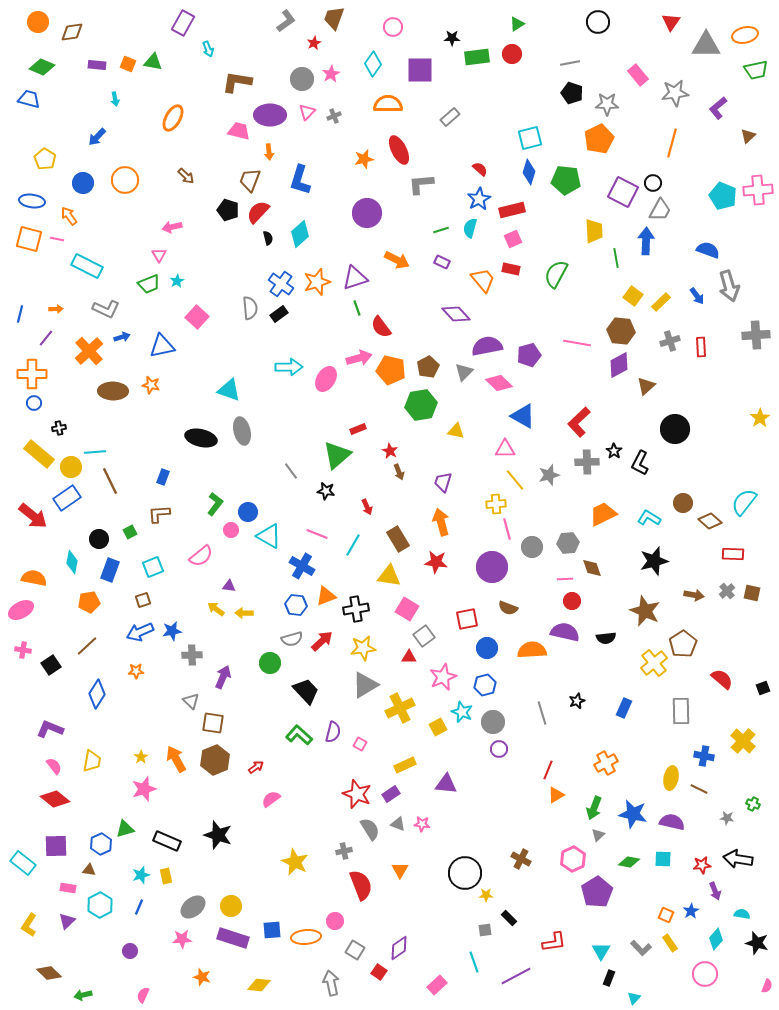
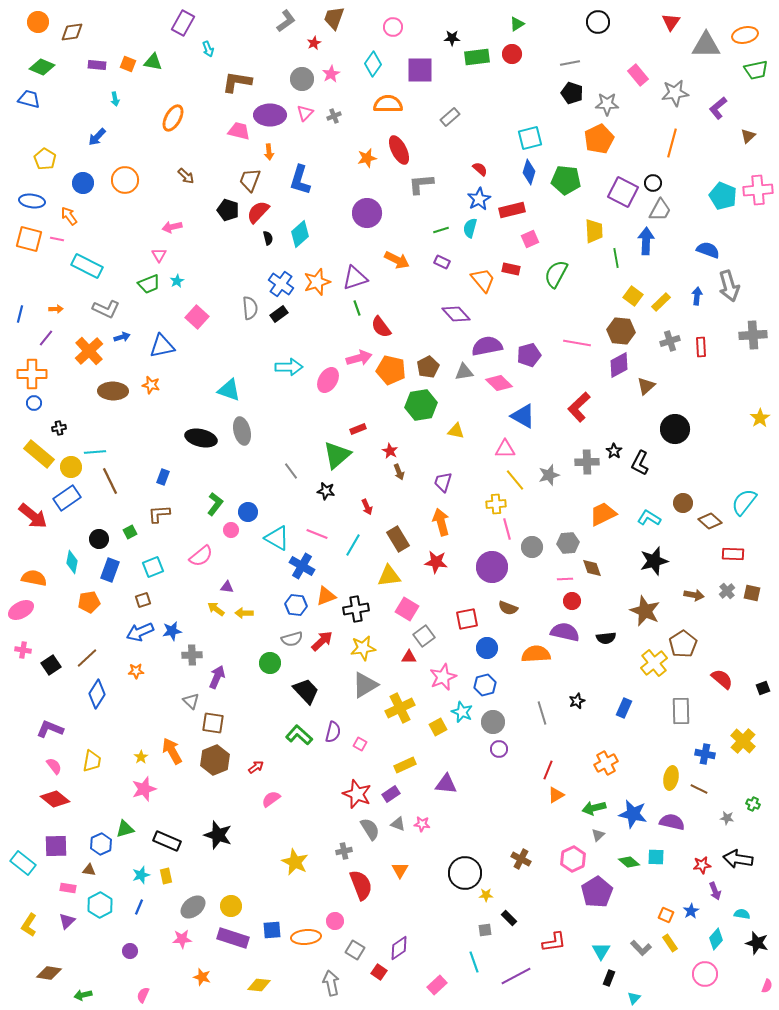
pink triangle at (307, 112): moved 2 px left, 1 px down
orange star at (364, 159): moved 3 px right, 1 px up
pink square at (513, 239): moved 17 px right
blue arrow at (697, 296): rotated 138 degrees counterclockwise
gray cross at (756, 335): moved 3 px left
gray triangle at (464, 372): rotated 36 degrees clockwise
pink ellipse at (326, 379): moved 2 px right, 1 px down
red L-shape at (579, 422): moved 15 px up
cyan triangle at (269, 536): moved 8 px right, 2 px down
yellow triangle at (389, 576): rotated 15 degrees counterclockwise
purple triangle at (229, 586): moved 2 px left, 1 px down
brown line at (87, 646): moved 12 px down
orange semicircle at (532, 650): moved 4 px right, 4 px down
purple arrow at (223, 677): moved 6 px left
blue cross at (704, 756): moved 1 px right, 2 px up
orange arrow at (176, 759): moved 4 px left, 8 px up
green arrow at (594, 808): rotated 55 degrees clockwise
cyan square at (663, 859): moved 7 px left, 2 px up
green diamond at (629, 862): rotated 30 degrees clockwise
brown diamond at (49, 973): rotated 35 degrees counterclockwise
